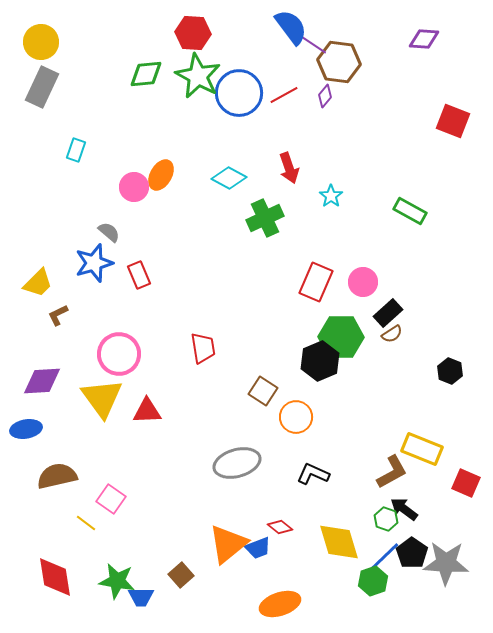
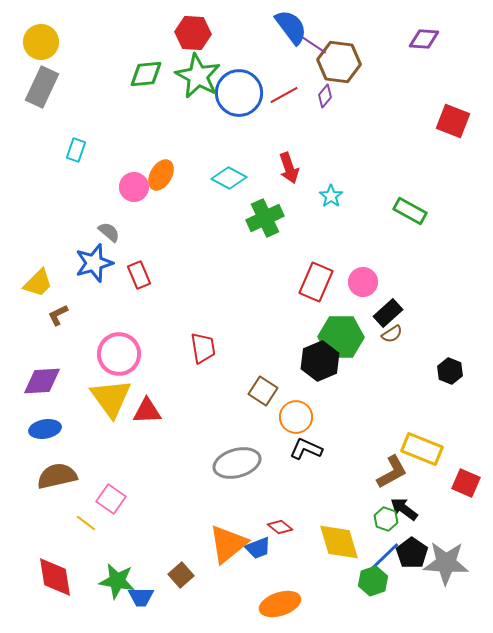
yellow triangle at (102, 398): moved 9 px right
blue ellipse at (26, 429): moved 19 px right
black L-shape at (313, 474): moved 7 px left, 25 px up
